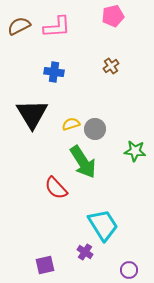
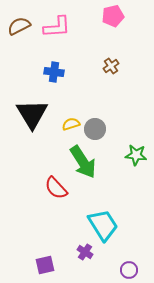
green star: moved 1 px right, 4 px down
